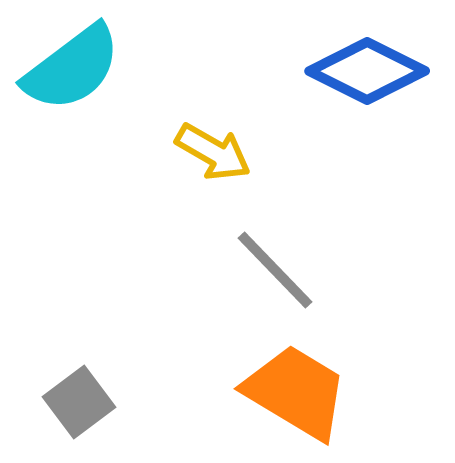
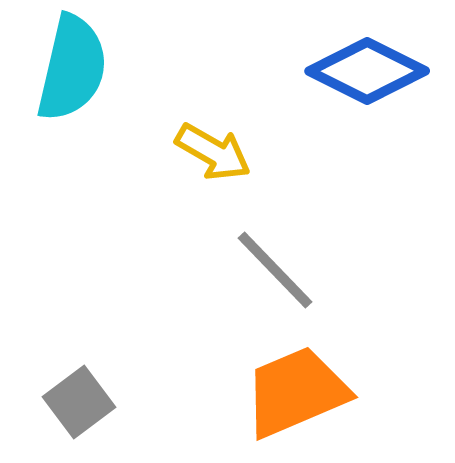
cyan semicircle: rotated 40 degrees counterclockwise
orange trapezoid: rotated 54 degrees counterclockwise
